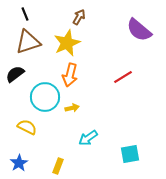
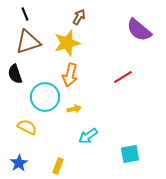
yellow star: rotated 8 degrees clockwise
black semicircle: rotated 72 degrees counterclockwise
yellow arrow: moved 2 px right, 1 px down
cyan arrow: moved 2 px up
